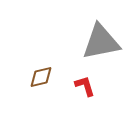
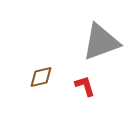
gray triangle: rotated 9 degrees counterclockwise
